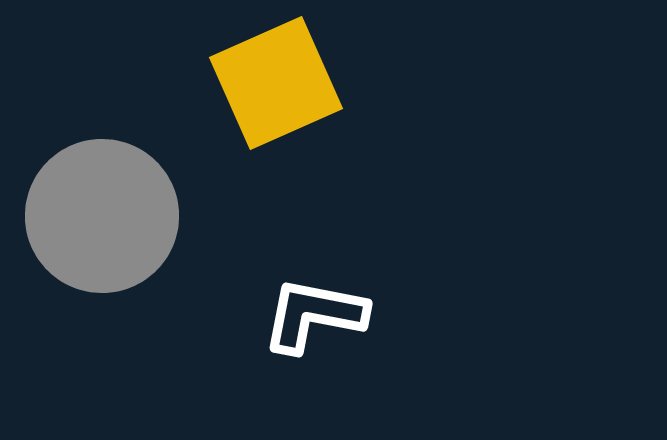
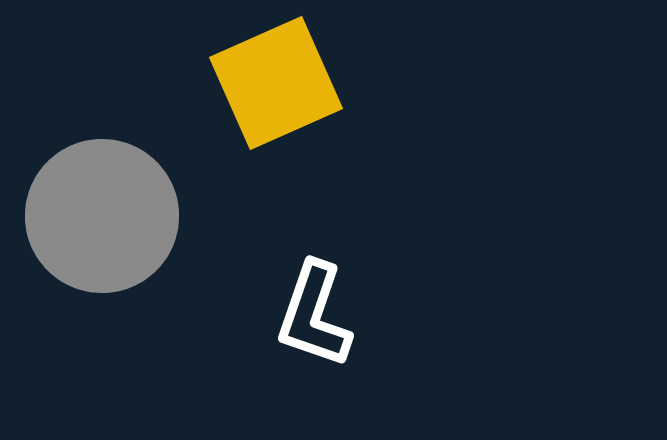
white L-shape: rotated 82 degrees counterclockwise
